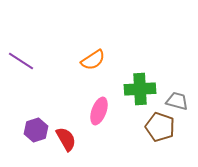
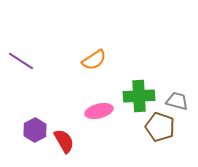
orange semicircle: moved 1 px right
green cross: moved 1 px left, 7 px down
pink ellipse: rotated 56 degrees clockwise
purple hexagon: moved 1 px left; rotated 10 degrees counterclockwise
red semicircle: moved 2 px left, 2 px down
